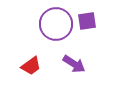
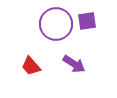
red trapezoid: rotated 85 degrees clockwise
